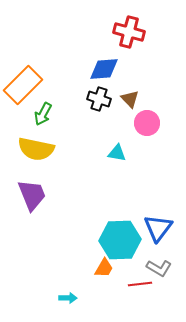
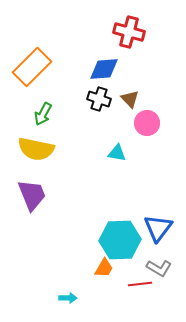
orange rectangle: moved 9 px right, 18 px up
